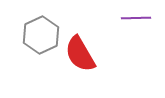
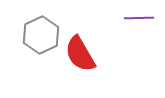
purple line: moved 3 px right
